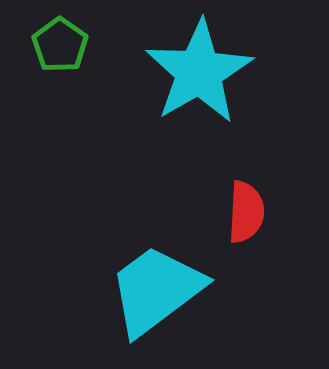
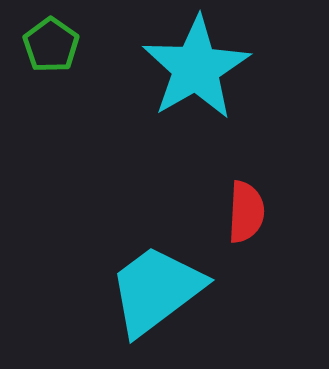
green pentagon: moved 9 px left
cyan star: moved 3 px left, 4 px up
